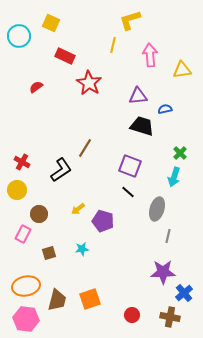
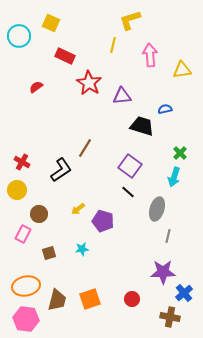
purple triangle: moved 16 px left
purple square: rotated 15 degrees clockwise
red circle: moved 16 px up
